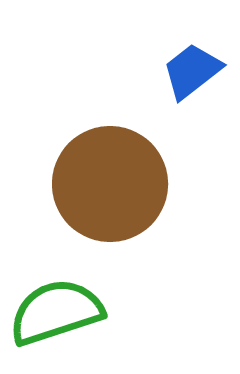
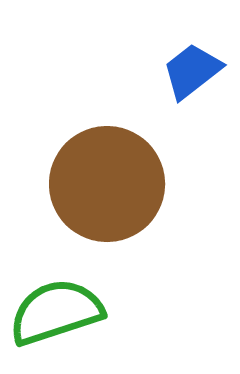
brown circle: moved 3 px left
